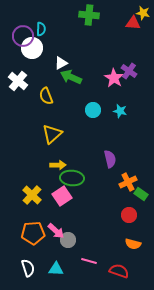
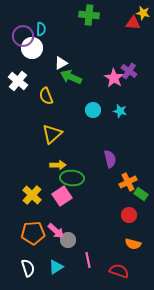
pink line: moved 1 px left, 1 px up; rotated 63 degrees clockwise
cyan triangle: moved 2 px up; rotated 35 degrees counterclockwise
